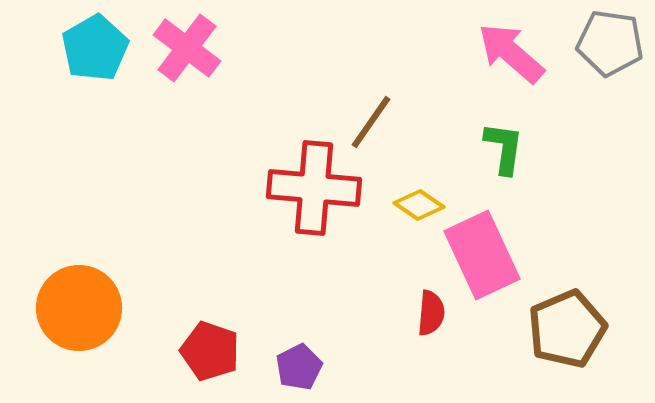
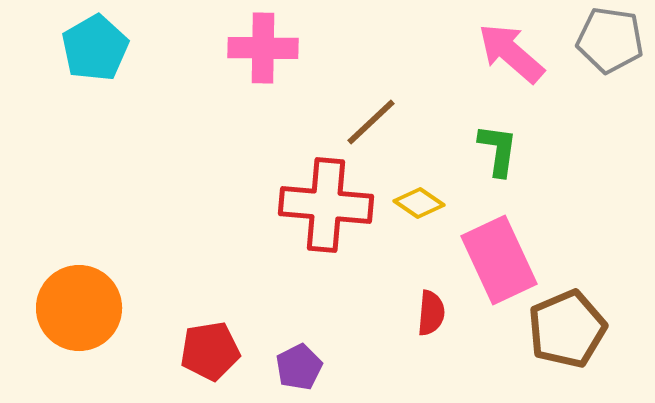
gray pentagon: moved 3 px up
pink cross: moved 76 px right; rotated 36 degrees counterclockwise
brown line: rotated 12 degrees clockwise
green L-shape: moved 6 px left, 2 px down
red cross: moved 12 px right, 17 px down
yellow diamond: moved 2 px up
pink rectangle: moved 17 px right, 5 px down
red pentagon: rotated 28 degrees counterclockwise
